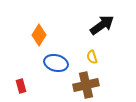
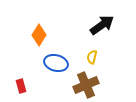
yellow semicircle: rotated 32 degrees clockwise
brown cross: rotated 10 degrees counterclockwise
